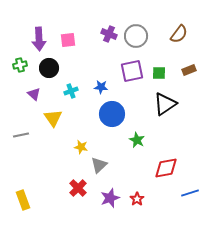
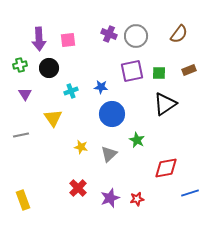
purple triangle: moved 9 px left; rotated 16 degrees clockwise
gray triangle: moved 10 px right, 11 px up
red star: rotated 24 degrees clockwise
